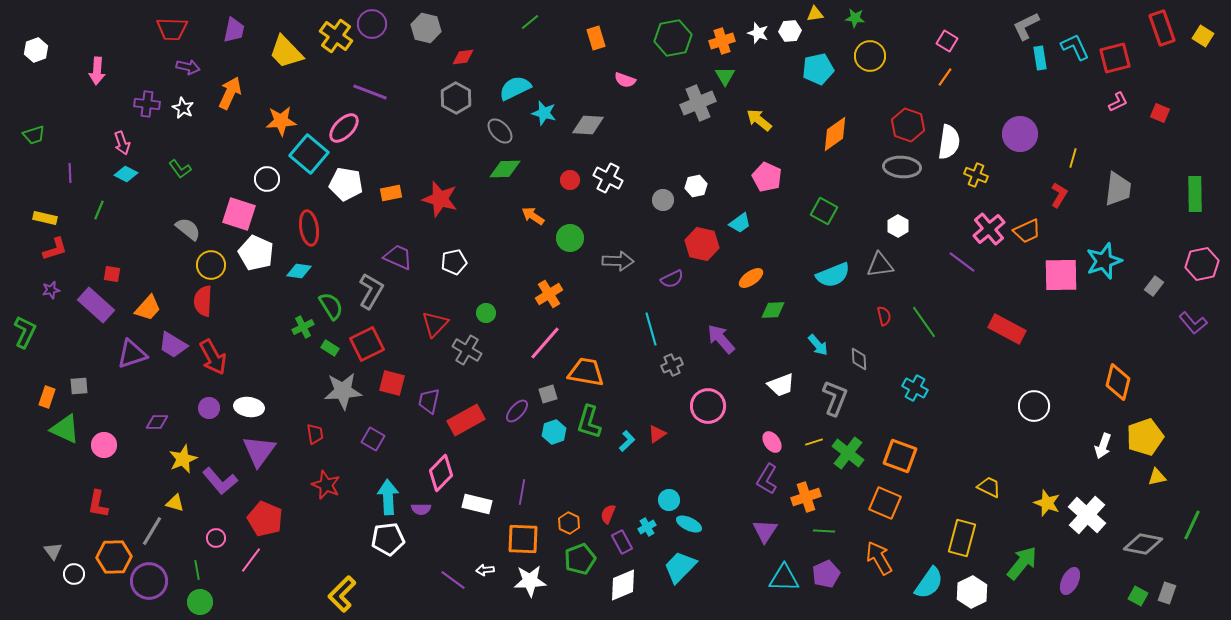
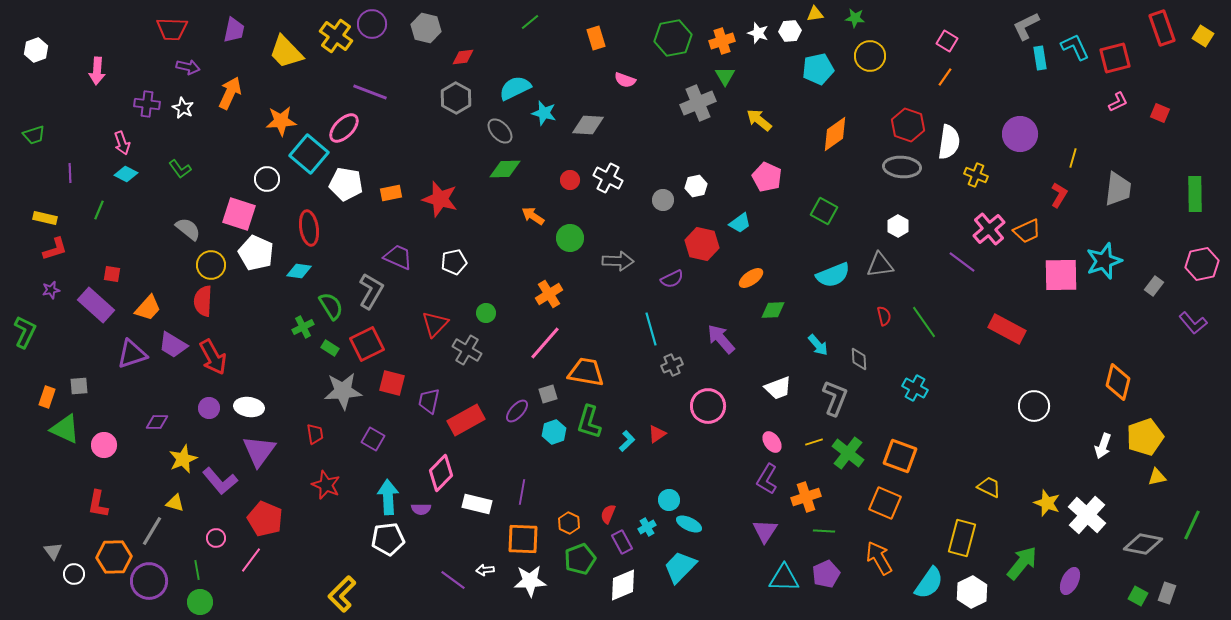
white trapezoid at (781, 385): moved 3 px left, 3 px down
